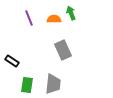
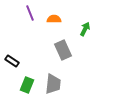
green arrow: moved 14 px right, 16 px down; rotated 48 degrees clockwise
purple line: moved 1 px right, 5 px up
green rectangle: rotated 14 degrees clockwise
